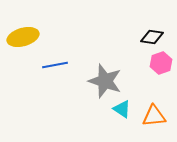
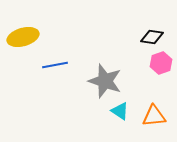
cyan triangle: moved 2 px left, 2 px down
